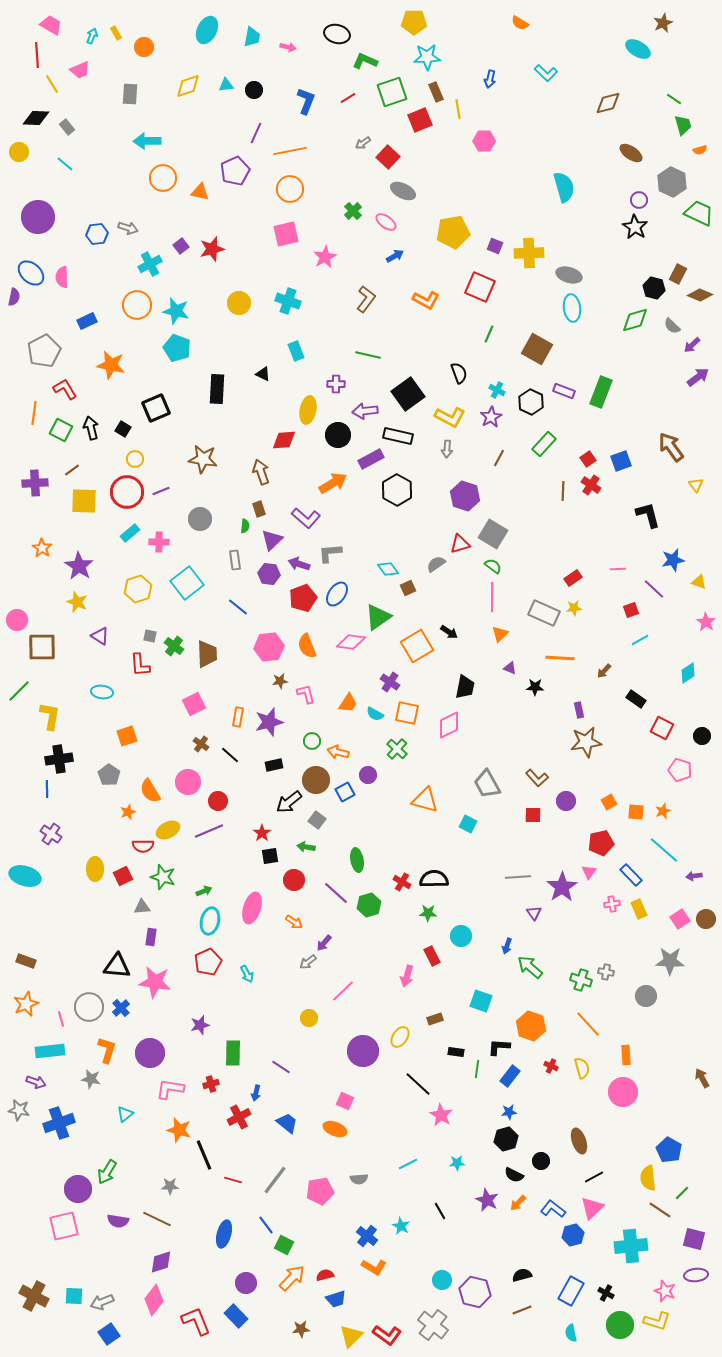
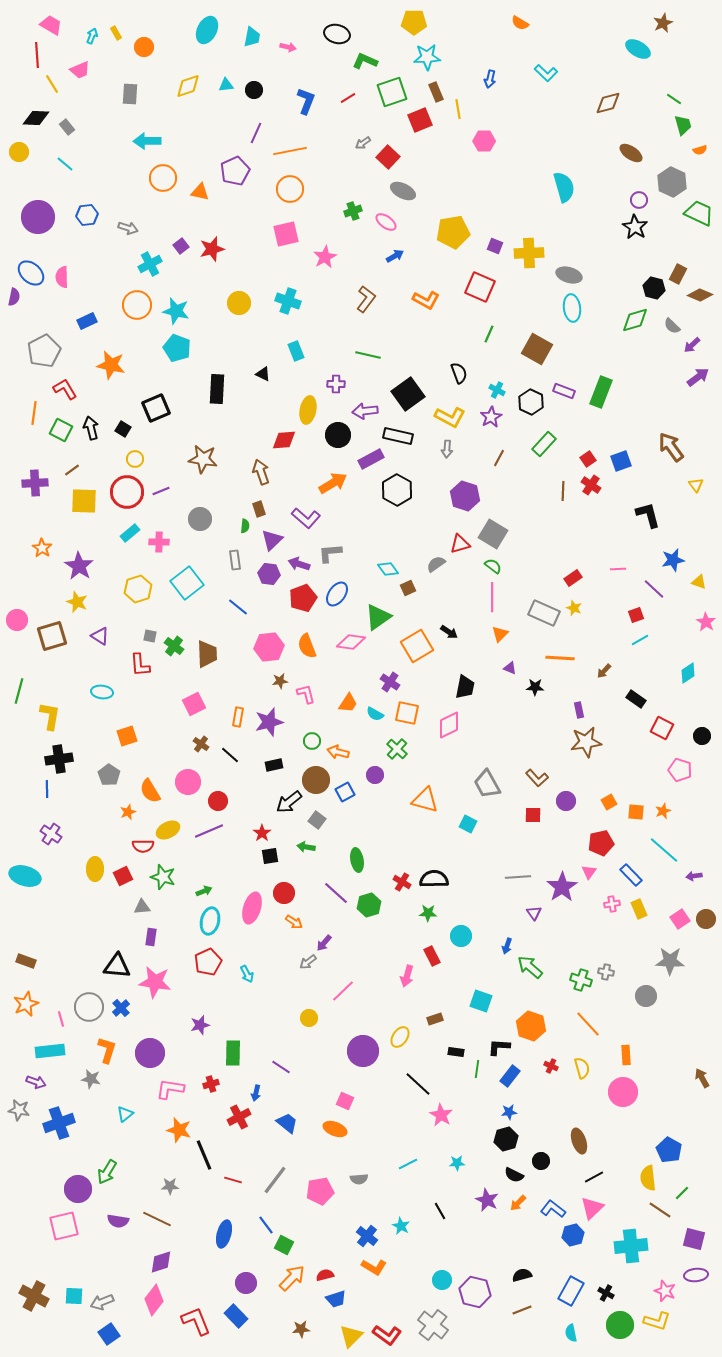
green cross at (353, 211): rotated 24 degrees clockwise
blue hexagon at (97, 234): moved 10 px left, 19 px up
yellow star at (574, 608): rotated 28 degrees clockwise
red square at (631, 610): moved 5 px right, 5 px down
brown square at (42, 647): moved 10 px right, 11 px up; rotated 16 degrees counterclockwise
green line at (19, 691): rotated 30 degrees counterclockwise
purple circle at (368, 775): moved 7 px right
red circle at (294, 880): moved 10 px left, 13 px down
